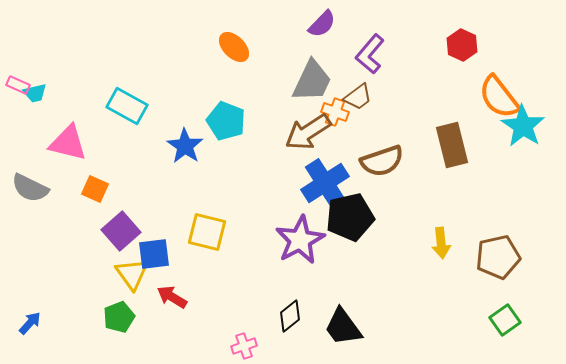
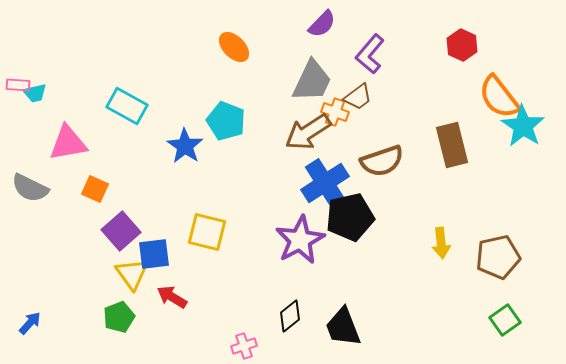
pink rectangle: rotated 20 degrees counterclockwise
pink triangle: rotated 24 degrees counterclockwise
black trapezoid: rotated 15 degrees clockwise
